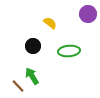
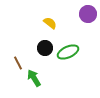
black circle: moved 12 px right, 2 px down
green ellipse: moved 1 px left, 1 px down; rotated 20 degrees counterclockwise
green arrow: moved 2 px right, 2 px down
brown line: moved 23 px up; rotated 16 degrees clockwise
